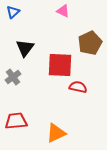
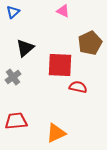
black triangle: rotated 12 degrees clockwise
